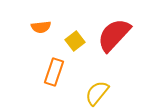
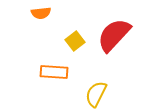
orange semicircle: moved 14 px up
orange rectangle: rotated 76 degrees clockwise
yellow semicircle: moved 1 px left, 1 px down; rotated 12 degrees counterclockwise
